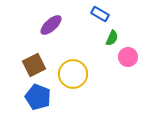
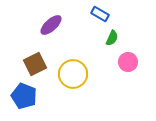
pink circle: moved 5 px down
brown square: moved 1 px right, 1 px up
blue pentagon: moved 14 px left, 1 px up
